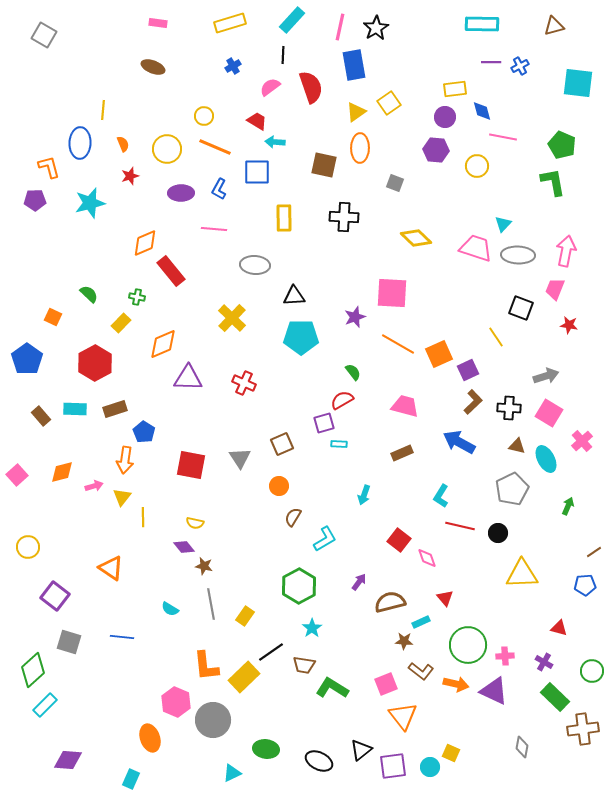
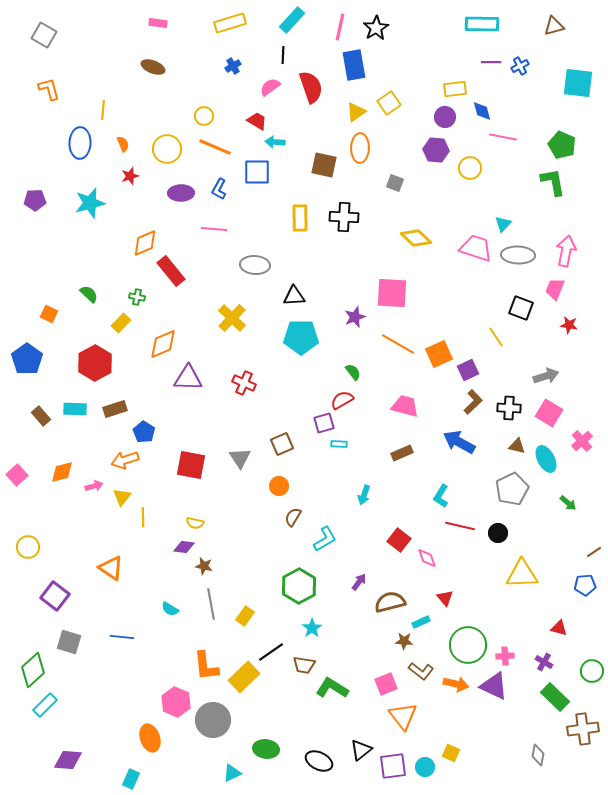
yellow circle at (477, 166): moved 7 px left, 2 px down
orange L-shape at (49, 167): moved 78 px up
yellow rectangle at (284, 218): moved 16 px right
orange square at (53, 317): moved 4 px left, 3 px up
orange arrow at (125, 460): rotated 64 degrees clockwise
green arrow at (568, 506): moved 3 px up; rotated 108 degrees clockwise
purple diamond at (184, 547): rotated 45 degrees counterclockwise
purple triangle at (494, 691): moved 5 px up
gray diamond at (522, 747): moved 16 px right, 8 px down
cyan circle at (430, 767): moved 5 px left
